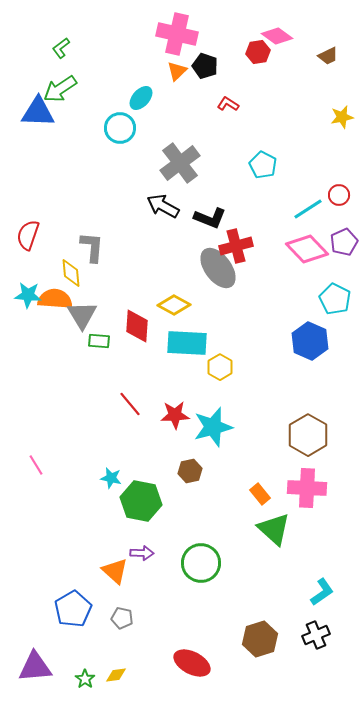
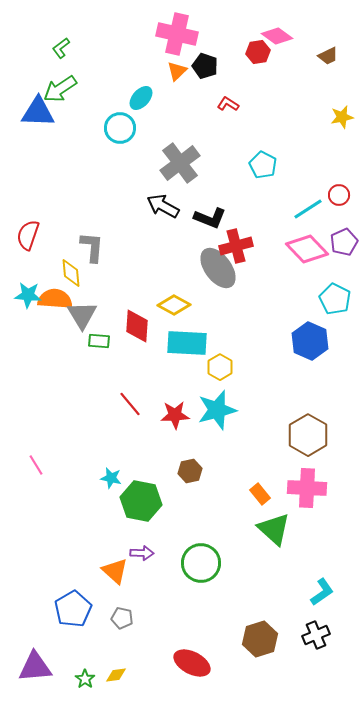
cyan star at (213, 427): moved 4 px right, 17 px up
